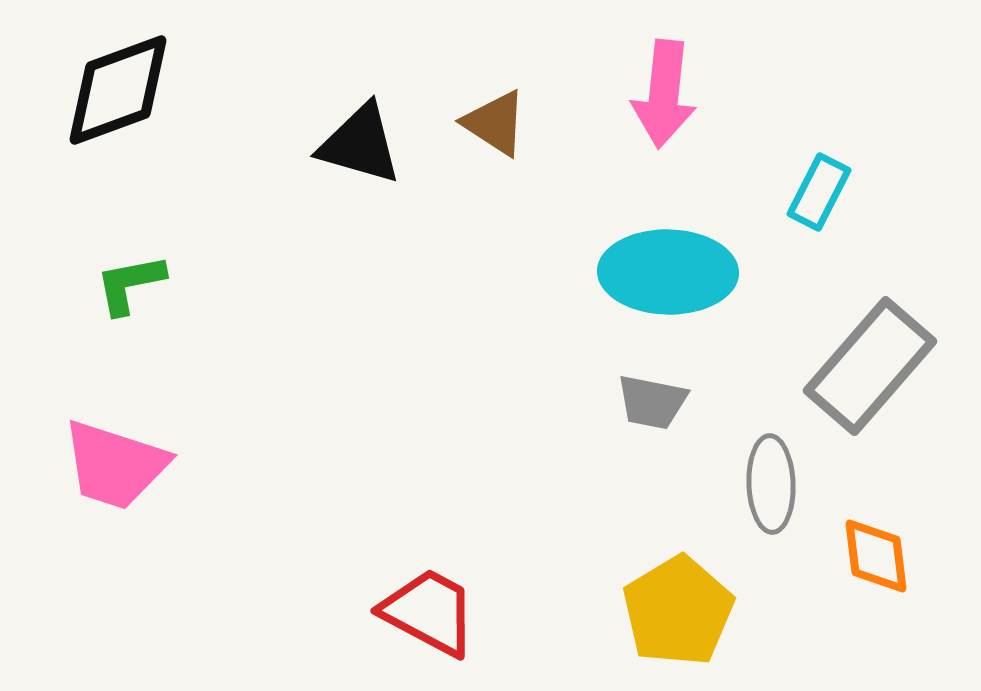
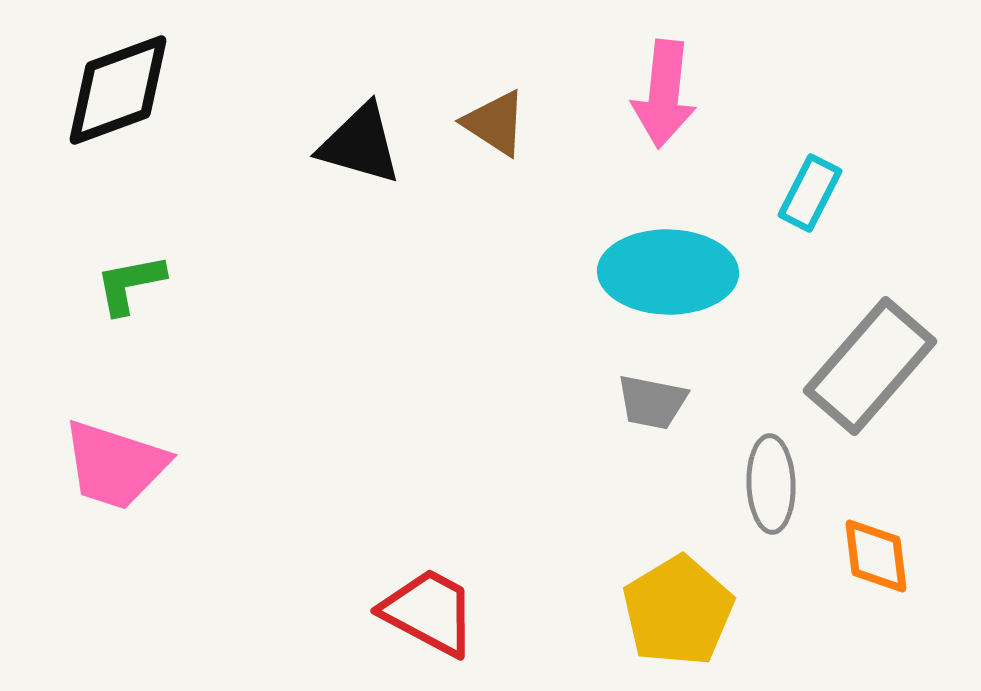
cyan rectangle: moved 9 px left, 1 px down
